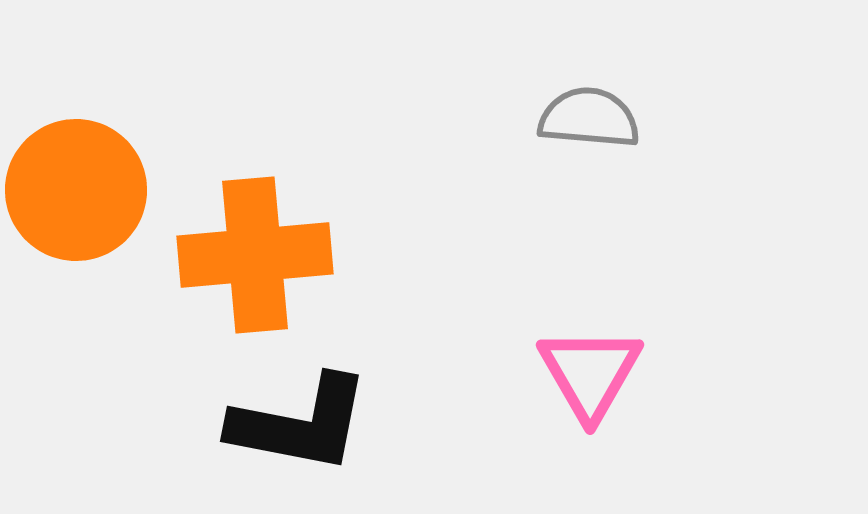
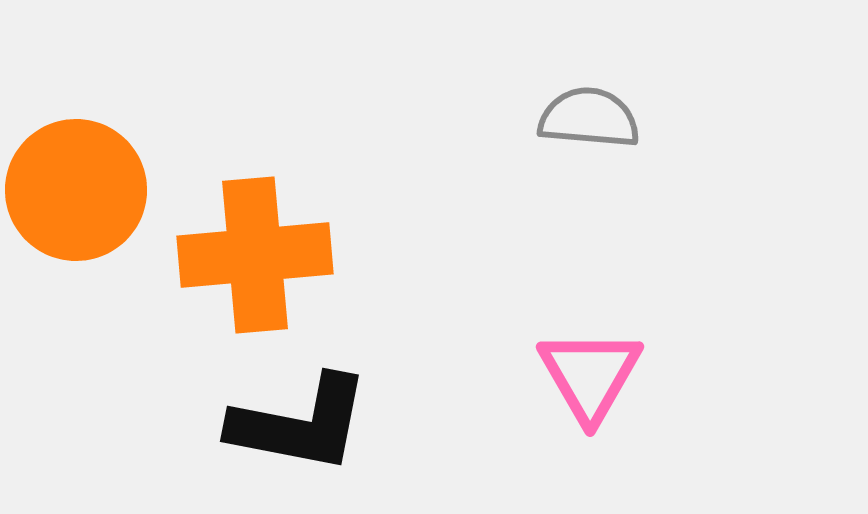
pink triangle: moved 2 px down
